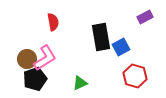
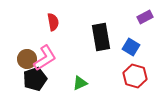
blue square: moved 10 px right; rotated 30 degrees counterclockwise
